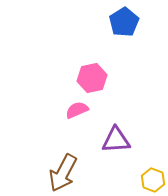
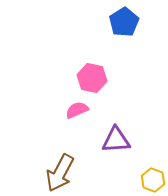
pink hexagon: rotated 24 degrees clockwise
brown arrow: moved 3 px left
